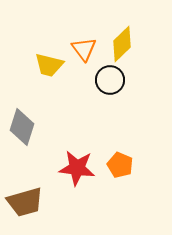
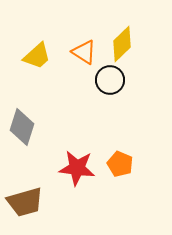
orange triangle: moved 3 px down; rotated 20 degrees counterclockwise
yellow trapezoid: moved 12 px left, 9 px up; rotated 56 degrees counterclockwise
orange pentagon: moved 1 px up
